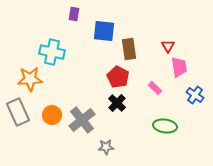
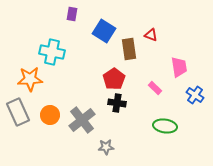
purple rectangle: moved 2 px left
blue square: rotated 25 degrees clockwise
red triangle: moved 17 px left, 11 px up; rotated 40 degrees counterclockwise
red pentagon: moved 4 px left, 2 px down; rotated 10 degrees clockwise
black cross: rotated 36 degrees counterclockwise
orange circle: moved 2 px left
